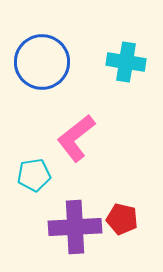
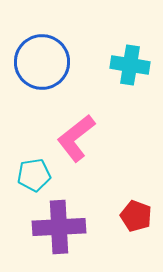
cyan cross: moved 4 px right, 3 px down
red pentagon: moved 14 px right, 3 px up; rotated 8 degrees clockwise
purple cross: moved 16 px left
